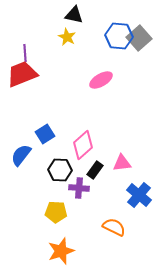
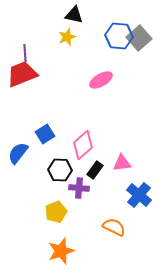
yellow star: rotated 24 degrees clockwise
blue semicircle: moved 3 px left, 2 px up
yellow pentagon: rotated 25 degrees counterclockwise
